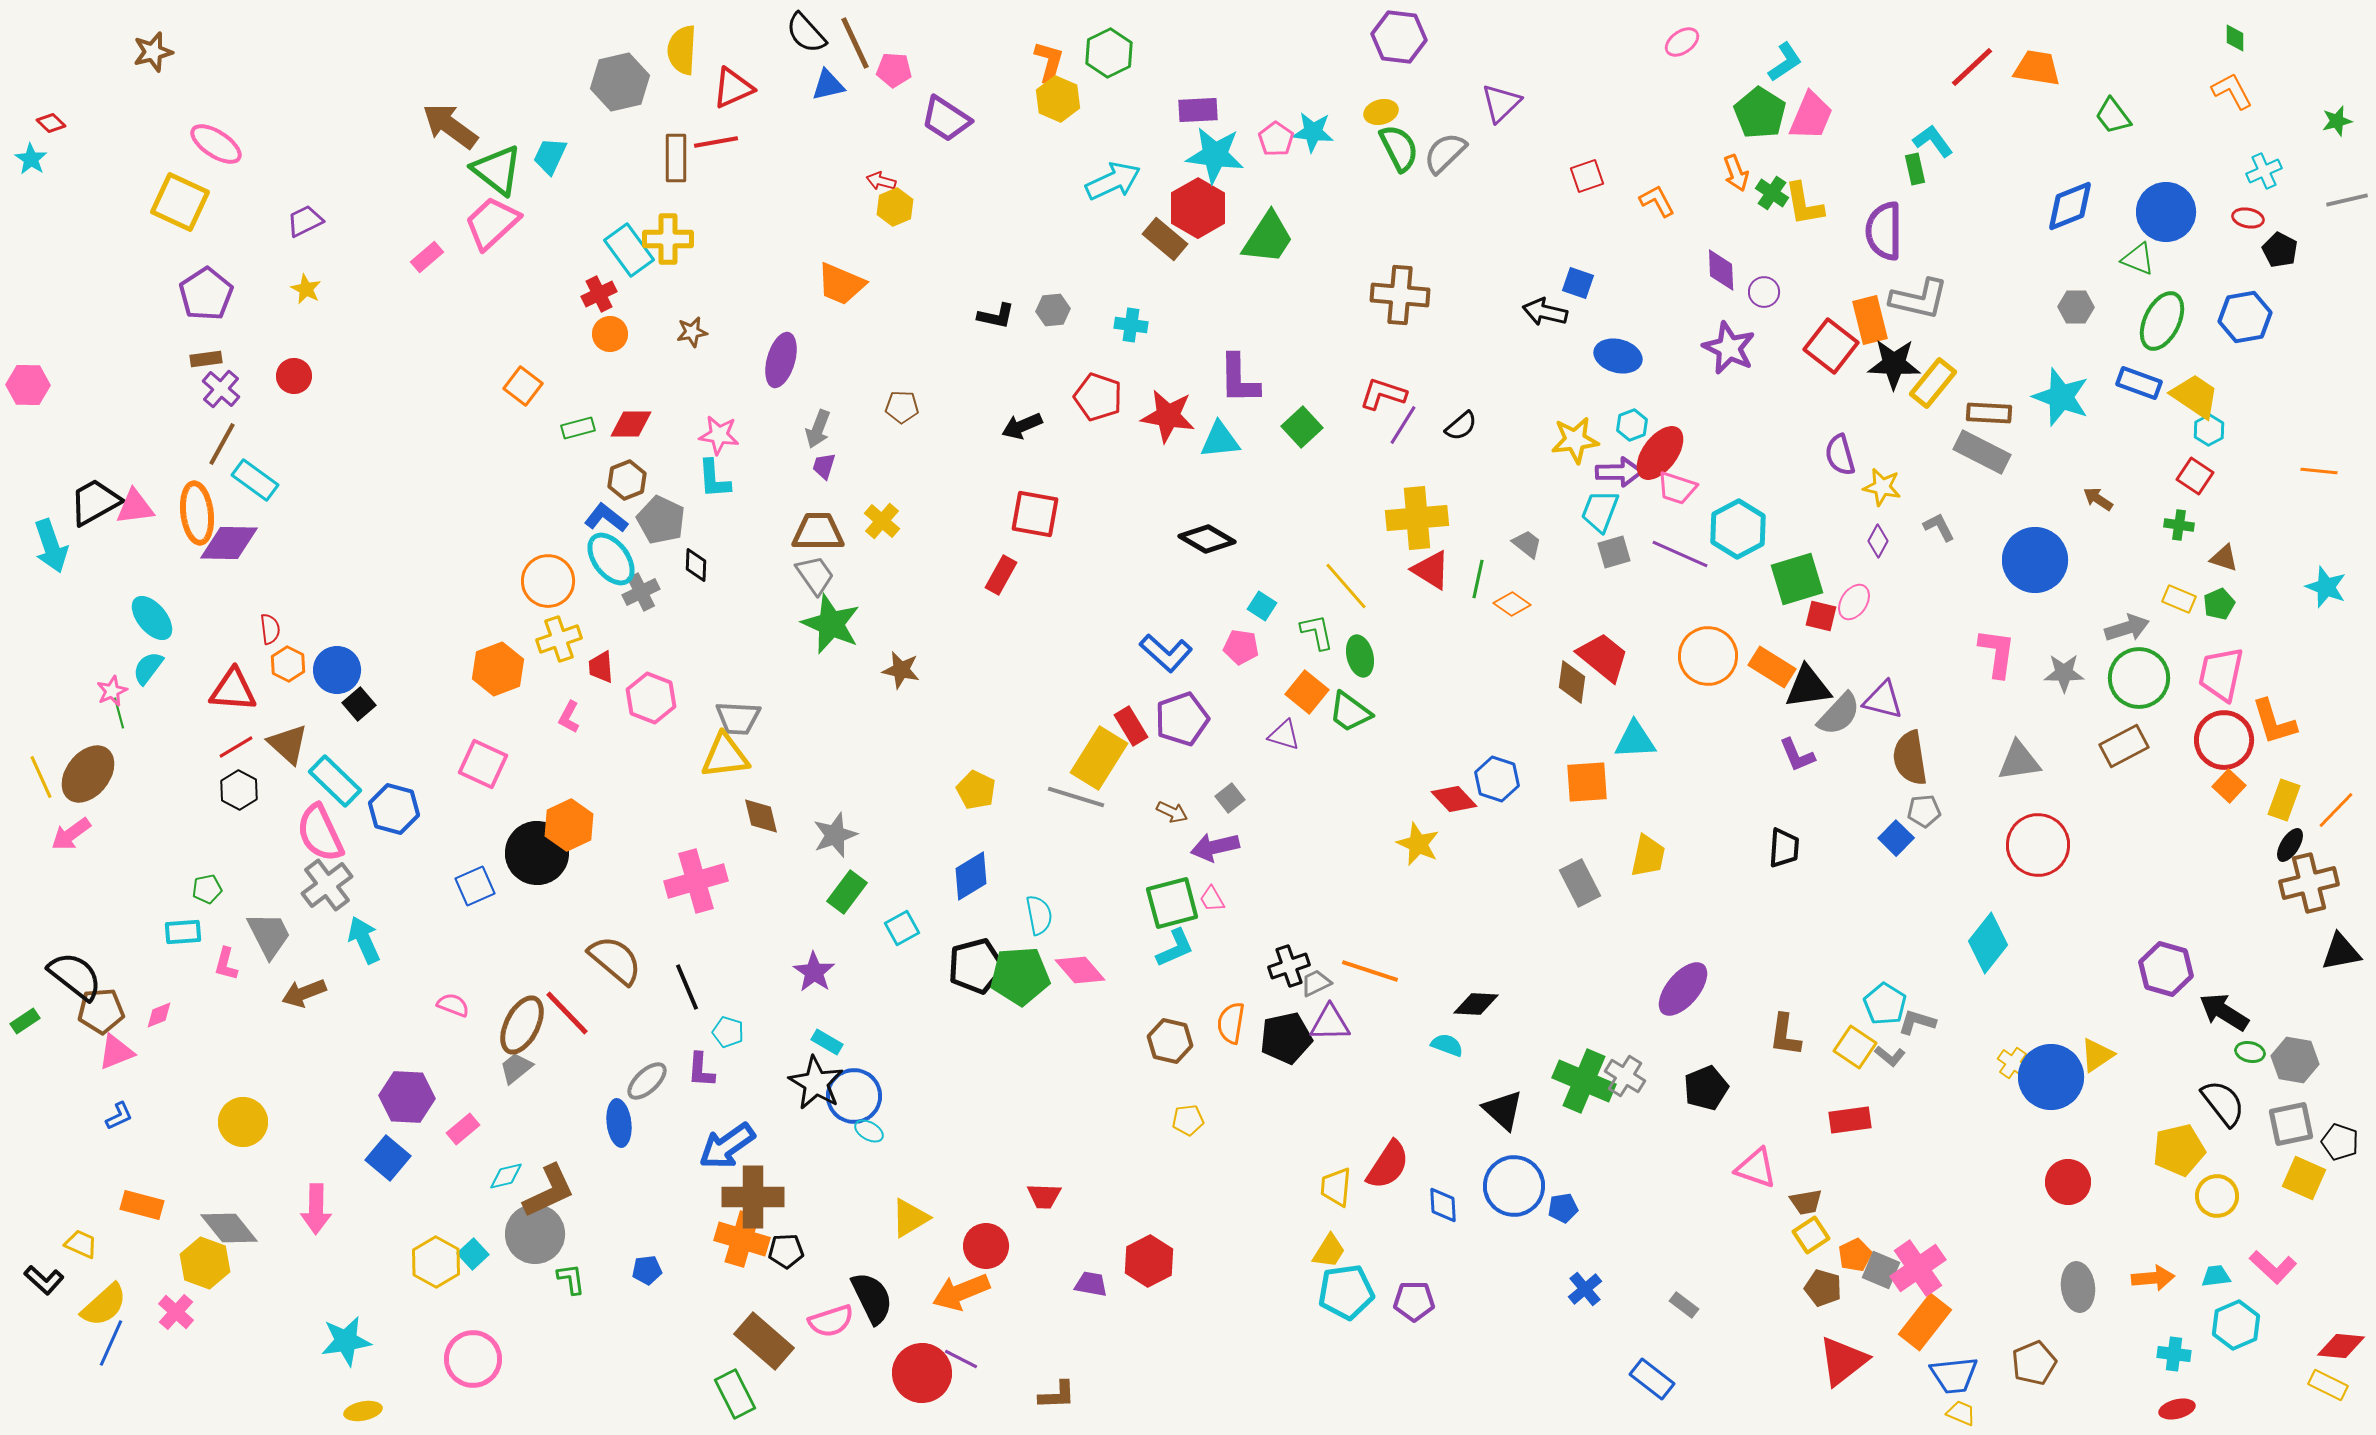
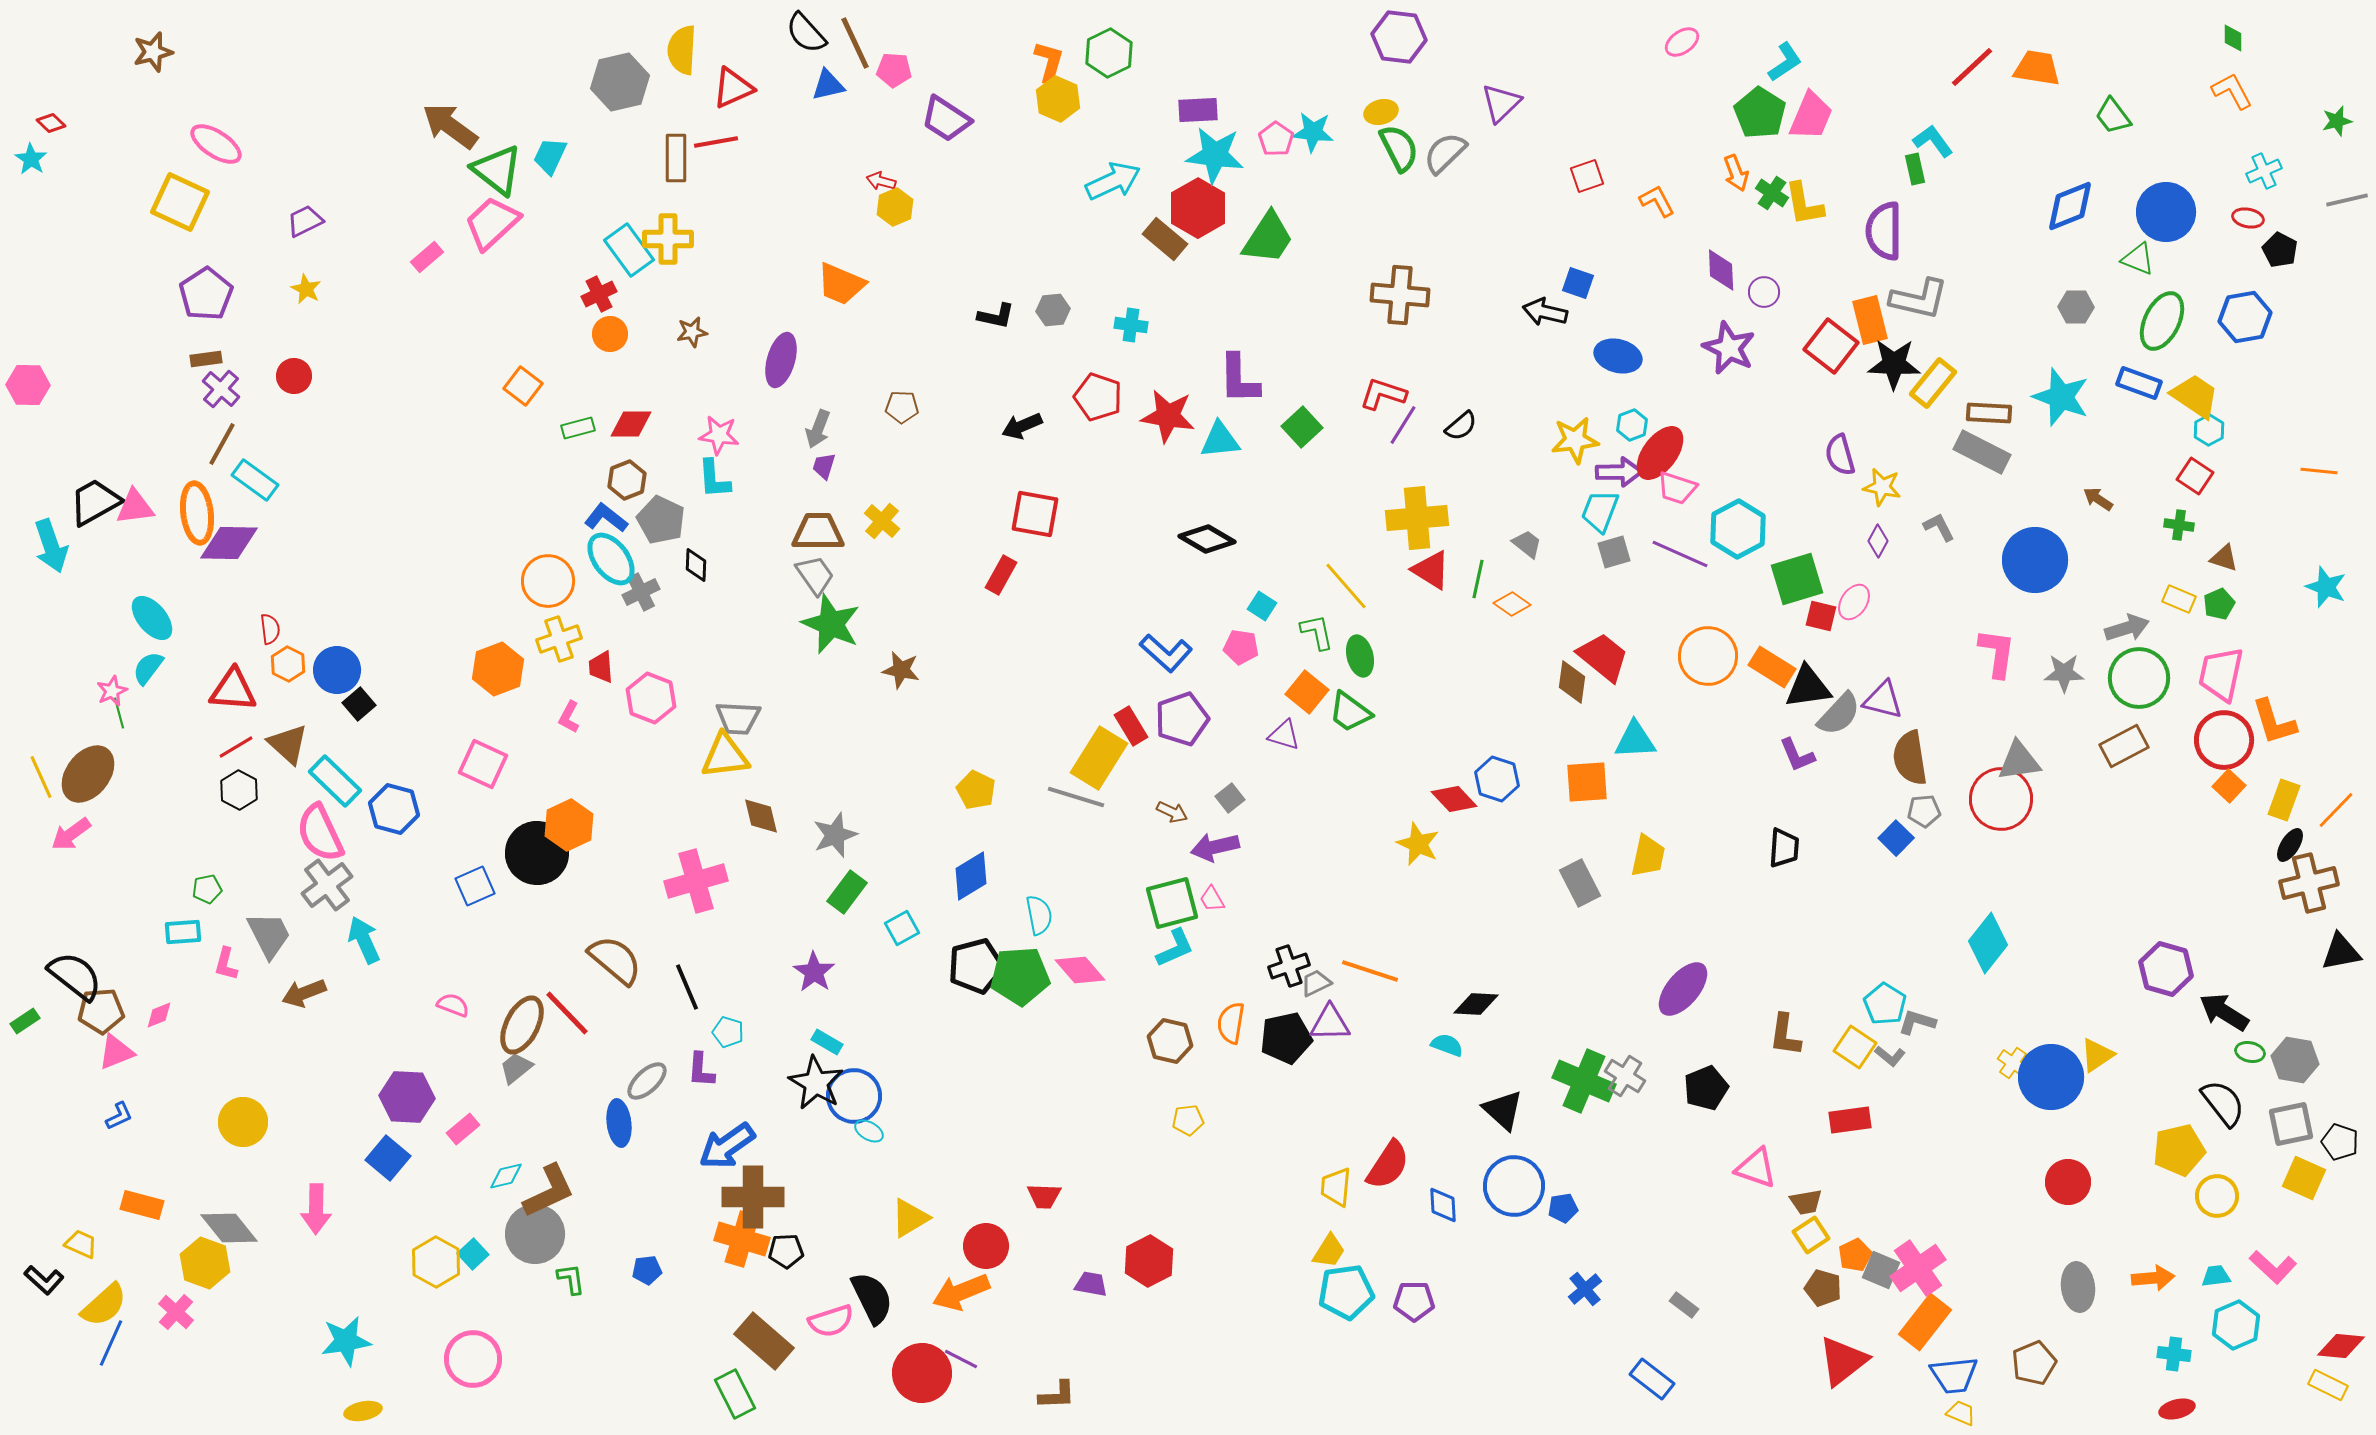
green diamond at (2235, 38): moved 2 px left
red circle at (2038, 845): moved 37 px left, 46 px up
